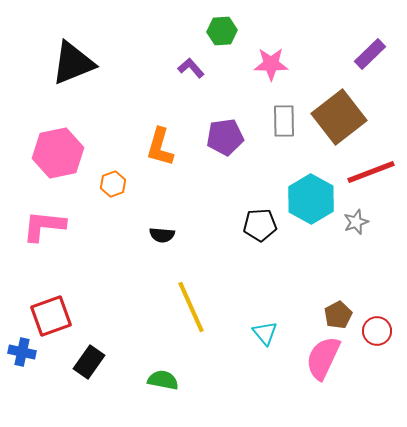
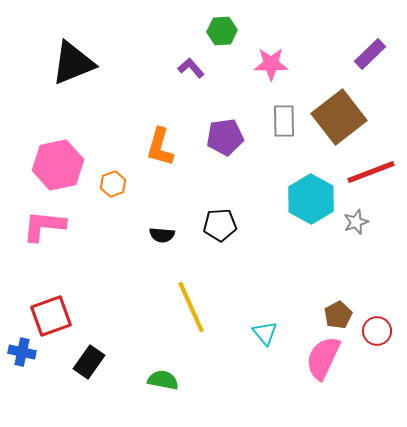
pink hexagon: moved 12 px down
black pentagon: moved 40 px left
